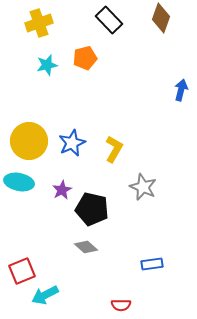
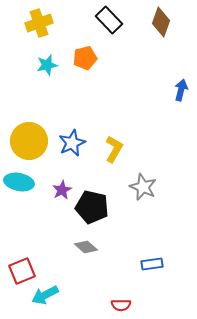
brown diamond: moved 4 px down
black pentagon: moved 2 px up
